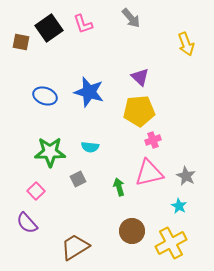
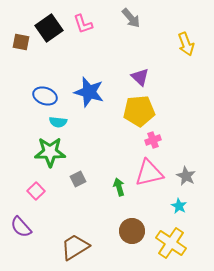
cyan semicircle: moved 32 px left, 25 px up
purple semicircle: moved 6 px left, 4 px down
yellow cross: rotated 28 degrees counterclockwise
